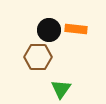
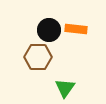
green triangle: moved 4 px right, 1 px up
